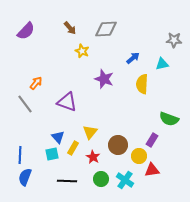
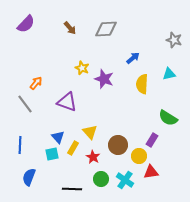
purple semicircle: moved 7 px up
gray star: rotated 14 degrees clockwise
yellow star: moved 17 px down
cyan triangle: moved 7 px right, 10 px down
green semicircle: moved 1 px left, 1 px up; rotated 12 degrees clockwise
yellow triangle: rotated 21 degrees counterclockwise
blue line: moved 10 px up
red triangle: moved 1 px left, 2 px down
blue semicircle: moved 4 px right
black line: moved 5 px right, 8 px down
